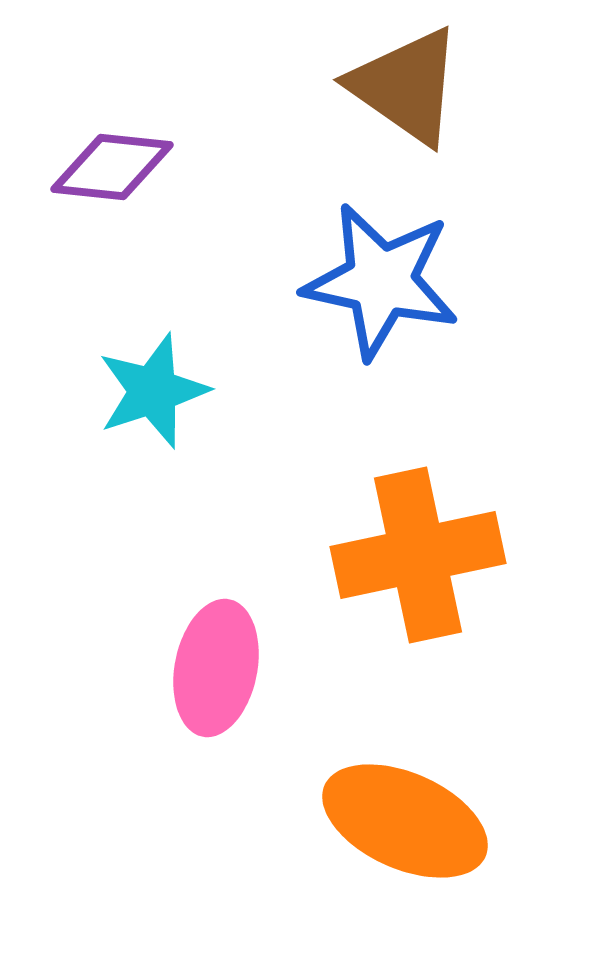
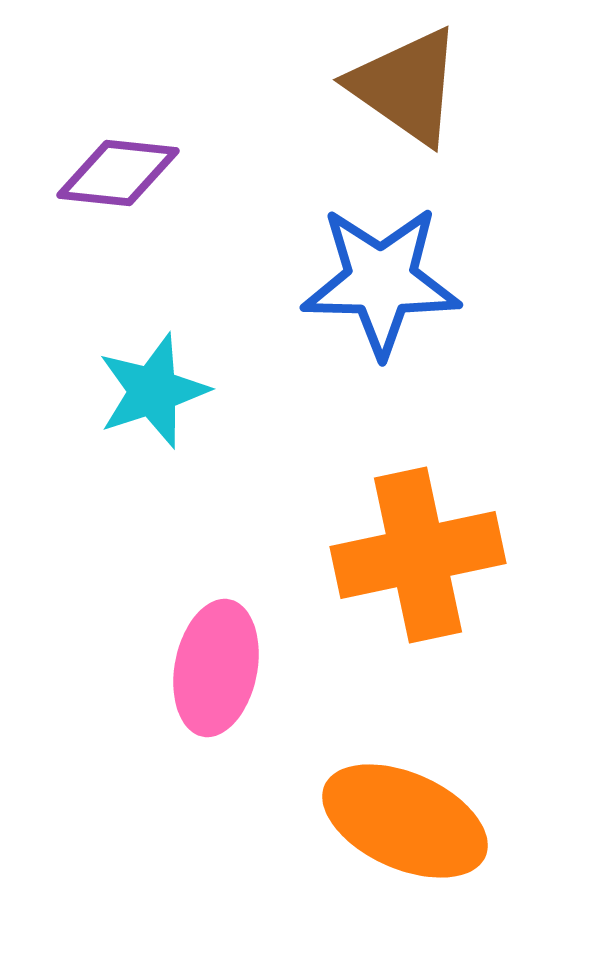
purple diamond: moved 6 px right, 6 px down
blue star: rotated 11 degrees counterclockwise
